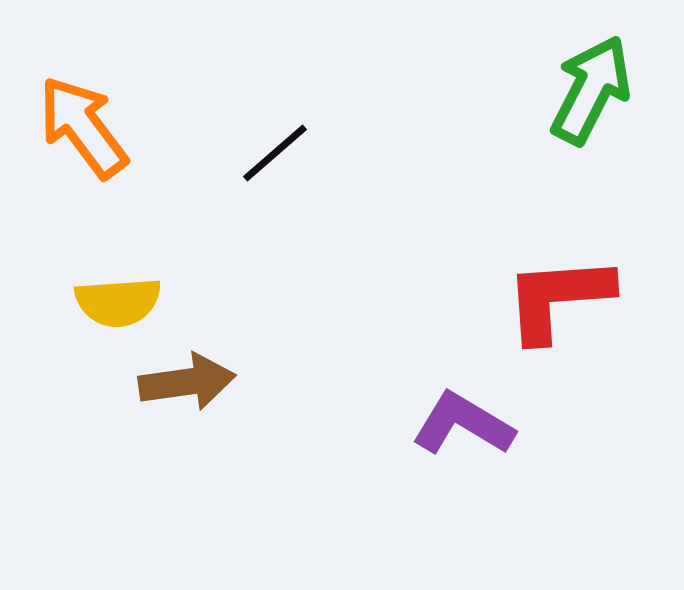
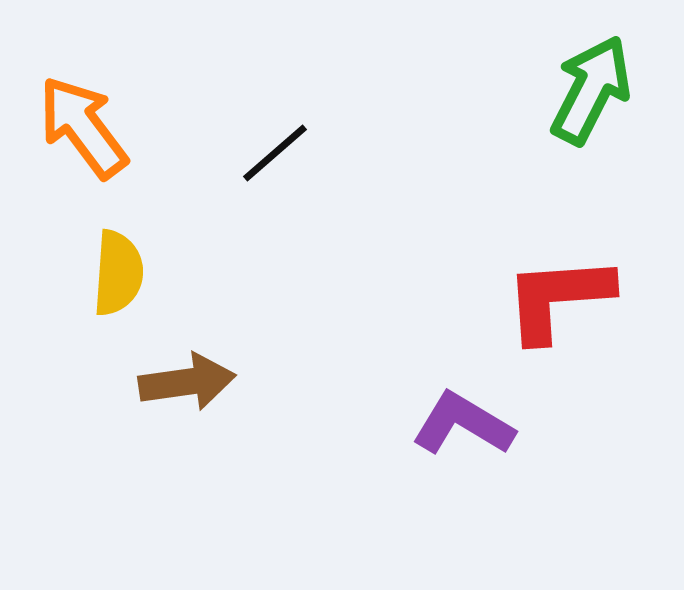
yellow semicircle: moved 29 px up; rotated 82 degrees counterclockwise
